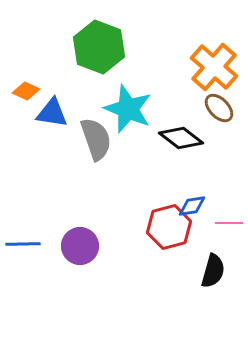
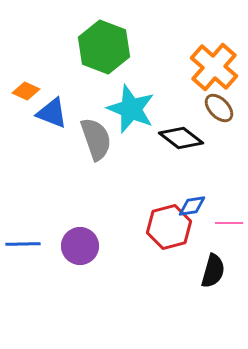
green hexagon: moved 5 px right
cyan star: moved 3 px right
blue triangle: rotated 12 degrees clockwise
